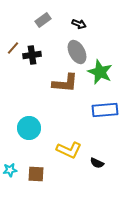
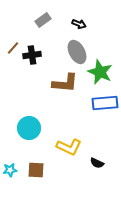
blue rectangle: moved 7 px up
yellow L-shape: moved 3 px up
brown square: moved 4 px up
